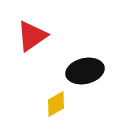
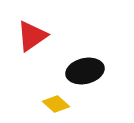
yellow diamond: rotated 72 degrees clockwise
